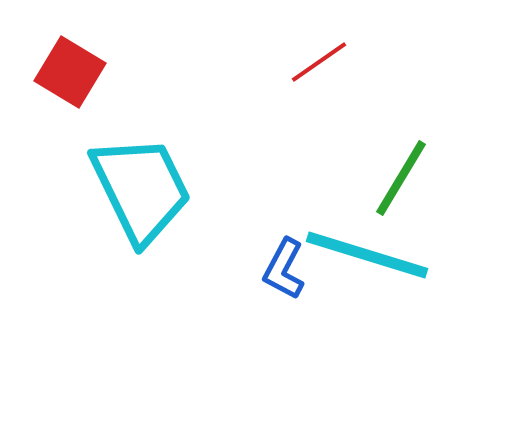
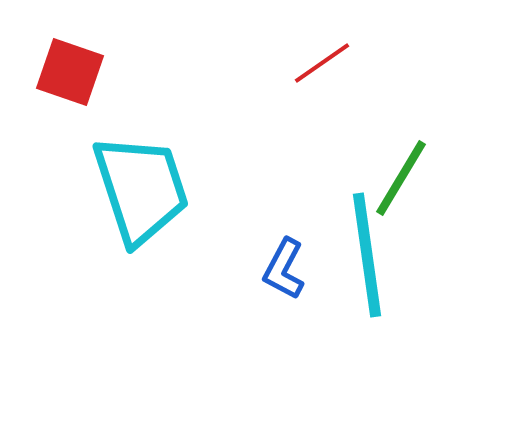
red line: moved 3 px right, 1 px down
red square: rotated 12 degrees counterclockwise
cyan trapezoid: rotated 8 degrees clockwise
cyan line: rotated 65 degrees clockwise
